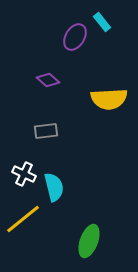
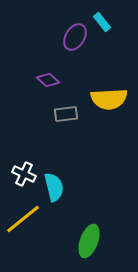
gray rectangle: moved 20 px right, 17 px up
